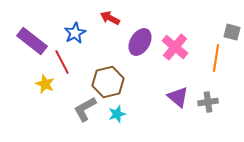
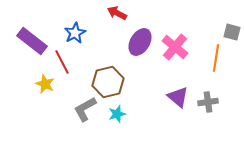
red arrow: moved 7 px right, 5 px up
